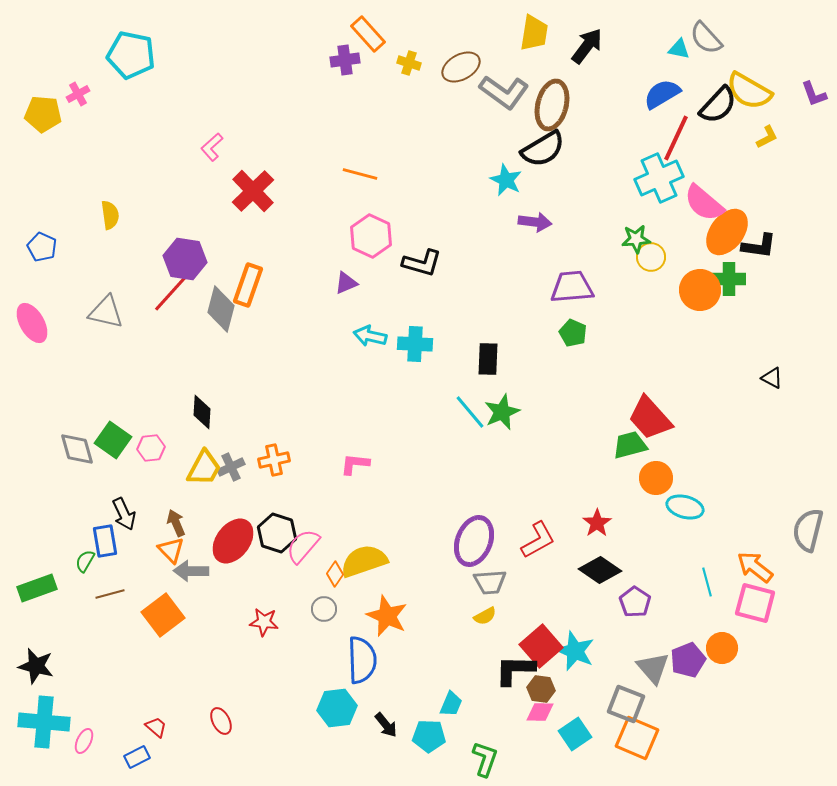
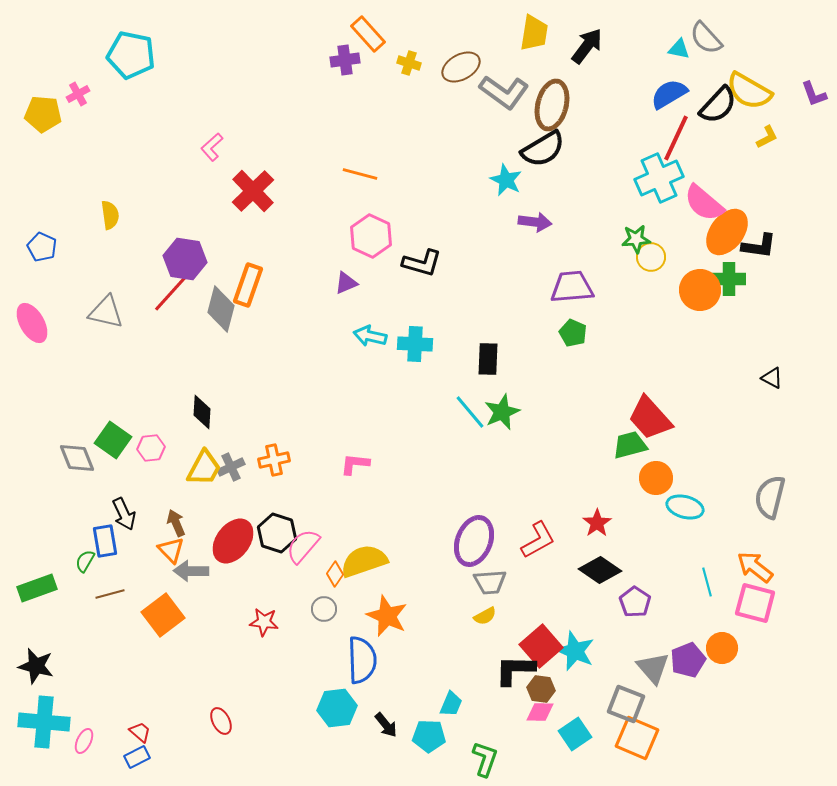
blue semicircle at (662, 94): moved 7 px right
gray diamond at (77, 449): moved 9 px down; rotated 6 degrees counterclockwise
gray semicircle at (808, 530): moved 38 px left, 33 px up
red trapezoid at (156, 727): moved 16 px left, 5 px down
